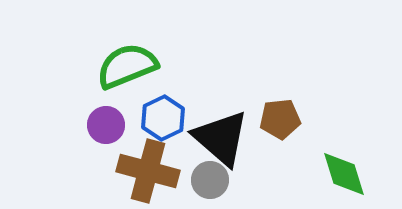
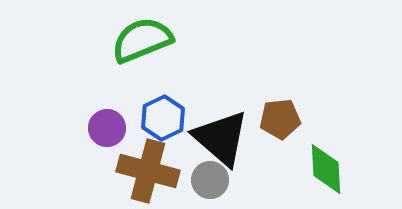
green semicircle: moved 15 px right, 26 px up
purple circle: moved 1 px right, 3 px down
green diamond: moved 18 px left, 5 px up; rotated 14 degrees clockwise
